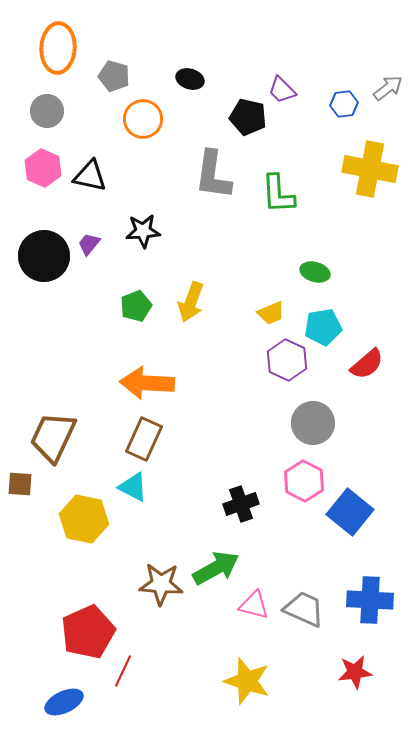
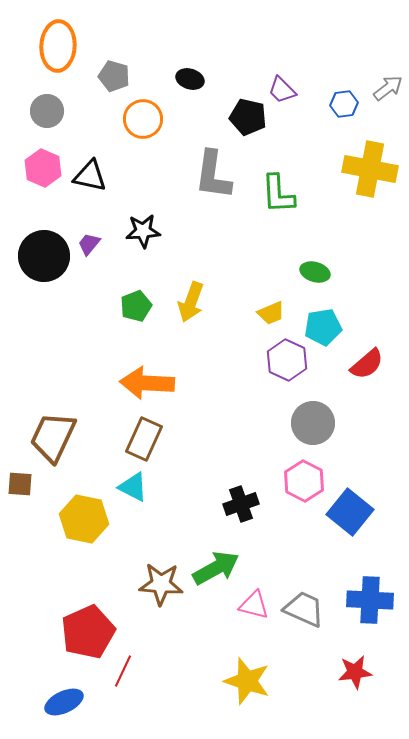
orange ellipse at (58, 48): moved 2 px up
